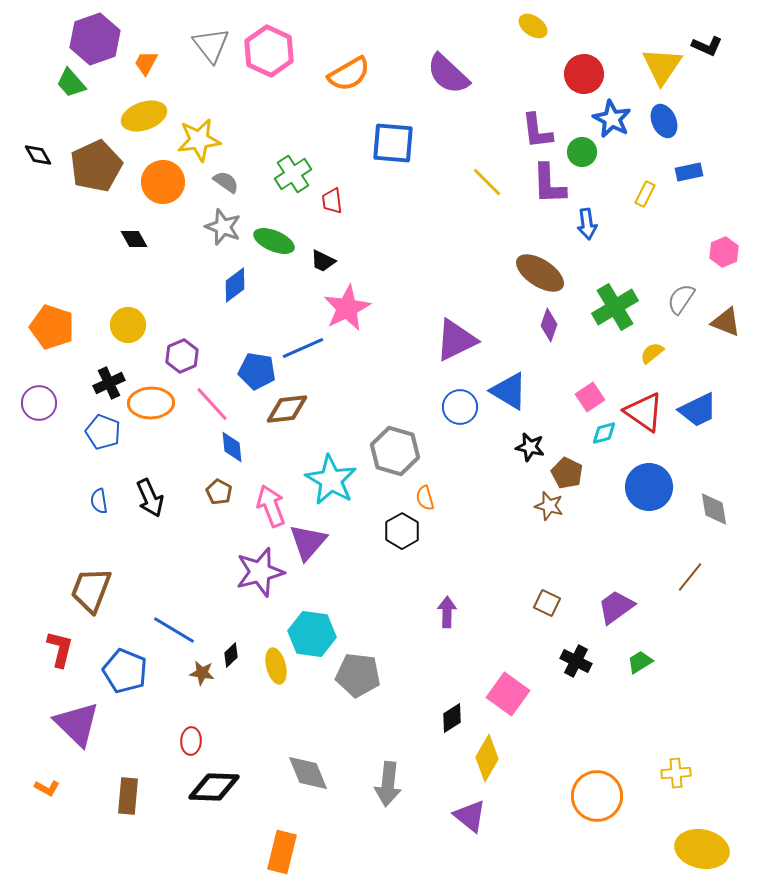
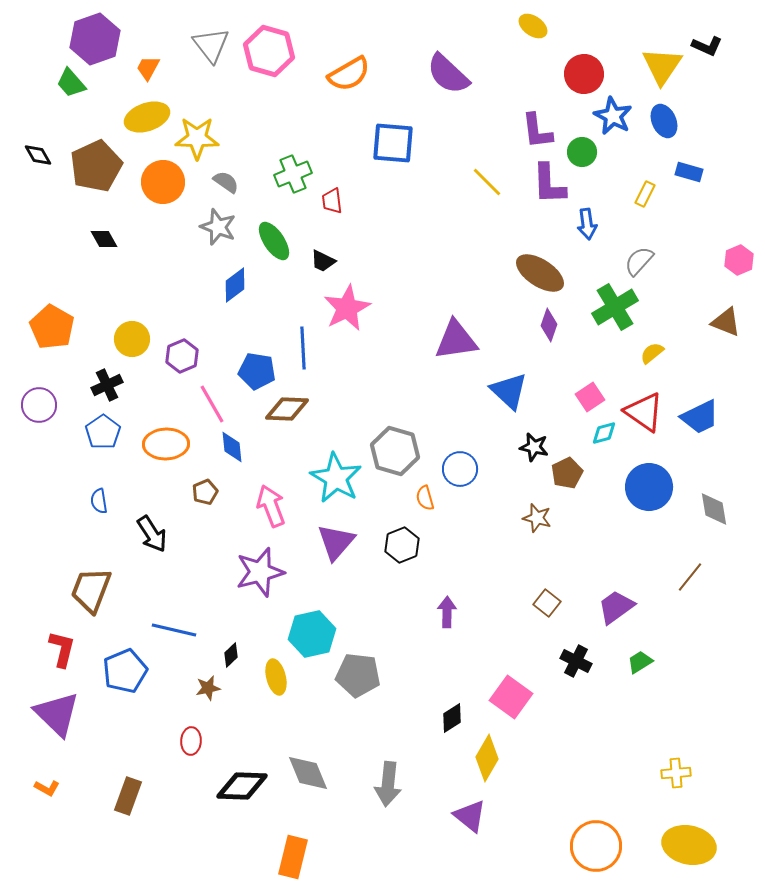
pink hexagon at (269, 51): rotated 9 degrees counterclockwise
orange trapezoid at (146, 63): moved 2 px right, 5 px down
yellow ellipse at (144, 116): moved 3 px right, 1 px down
blue star at (612, 119): moved 1 px right, 3 px up
yellow star at (199, 140): moved 2 px left, 2 px up; rotated 9 degrees clockwise
blue rectangle at (689, 172): rotated 28 degrees clockwise
green cross at (293, 174): rotated 12 degrees clockwise
gray star at (223, 227): moved 5 px left
black diamond at (134, 239): moved 30 px left
green ellipse at (274, 241): rotated 33 degrees clockwise
pink hexagon at (724, 252): moved 15 px right, 8 px down
gray semicircle at (681, 299): moved 42 px left, 38 px up; rotated 8 degrees clockwise
yellow circle at (128, 325): moved 4 px right, 14 px down
orange pentagon at (52, 327): rotated 12 degrees clockwise
purple triangle at (456, 340): rotated 18 degrees clockwise
blue line at (303, 348): rotated 69 degrees counterclockwise
black cross at (109, 383): moved 2 px left, 2 px down
blue triangle at (509, 391): rotated 12 degrees clockwise
purple circle at (39, 403): moved 2 px down
orange ellipse at (151, 403): moved 15 px right, 41 px down
pink line at (212, 404): rotated 12 degrees clockwise
blue circle at (460, 407): moved 62 px down
brown diamond at (287, 409): rotated 9 degrees clockwise
blue trapezoid at (698, 410): moved 2 px right, 7 px down
blue pentagon at (103, 432): rotated 16 degrees clockwise
black star at (530, 447): moved 4 px right
brown pentagon at (567, 473): rotated 20 degrees clockwise
cyan star at (331, 480): moved 5 px right, 2 px up
brown pentagon at (219, 492): moved 14 px left; rotated 20 degrees clockwise
black arrow at (150, 498): moved 2 px right, 36 px down; rotated 9 degrees counterclockwise
brown star at (549, 506): moved 12 px left, 12 px down
black hexagon at (402, 531): moved 14 px down; rotated 8 degrees clockwise
purple triangle at (308, 542): moved 28 px right
brown square at (547, 603): rotated 12 degrees clockwise
blue line at (174, 630): rotated 18 degrees counterclockwise
cyan hexagon at (312, 634): rotated 21 degrees counterclockwise
red L-shape at (60, 649): moved 2 px right
yellow ellipse at (276, 666): moved 11 px down
blue pentagon at (125, 671): rotated 27 degrees clockwise
brown star at (202, 673): moved 6 px right, 15 px down; rotated 20 degrees counterclockwise
pink square at (508, 694): moved 3 px right, 3 px down
purple triangle at (77, 724): moved 20 px left, 10 px up
black diamond at (214, 787): moved 28 px right, 1 px up
brown rectangle at (128, 796): rotated 15 degrees clockwise
orange circle at (597, 796): moved 1 px left, 50 px down
yellow ellipse at (702, 849): moved 13 px left, 4 px up
orange rectangle at (282, 852): moved 11 px right, 5 px down
